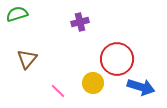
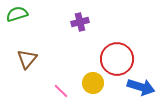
pink line: moved 3 px right
